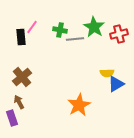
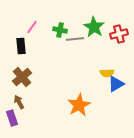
black rectangle: moved 9 px down
